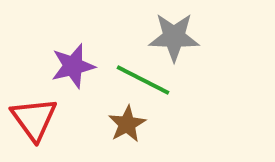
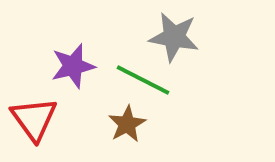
gray star: rotated 9 degrees clockwise
